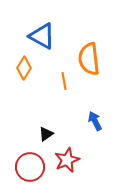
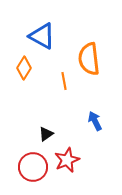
red circle: moved 3 px right
